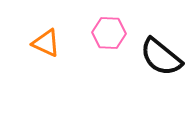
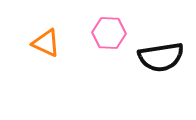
black semicircle: rotated 48 degrees counterclockwise
